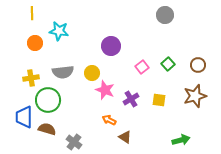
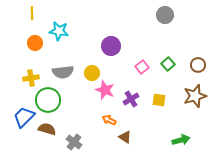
blue trapezoid: rotated 45 degrees clockwise
